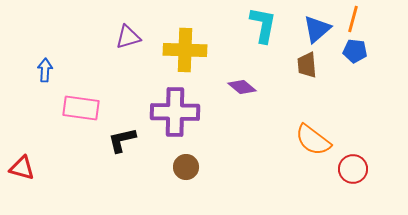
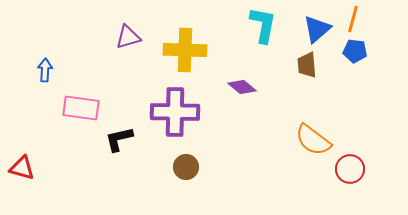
black L-shape: moved 3 px left, 1 px up
red circle: moved 3 px left
